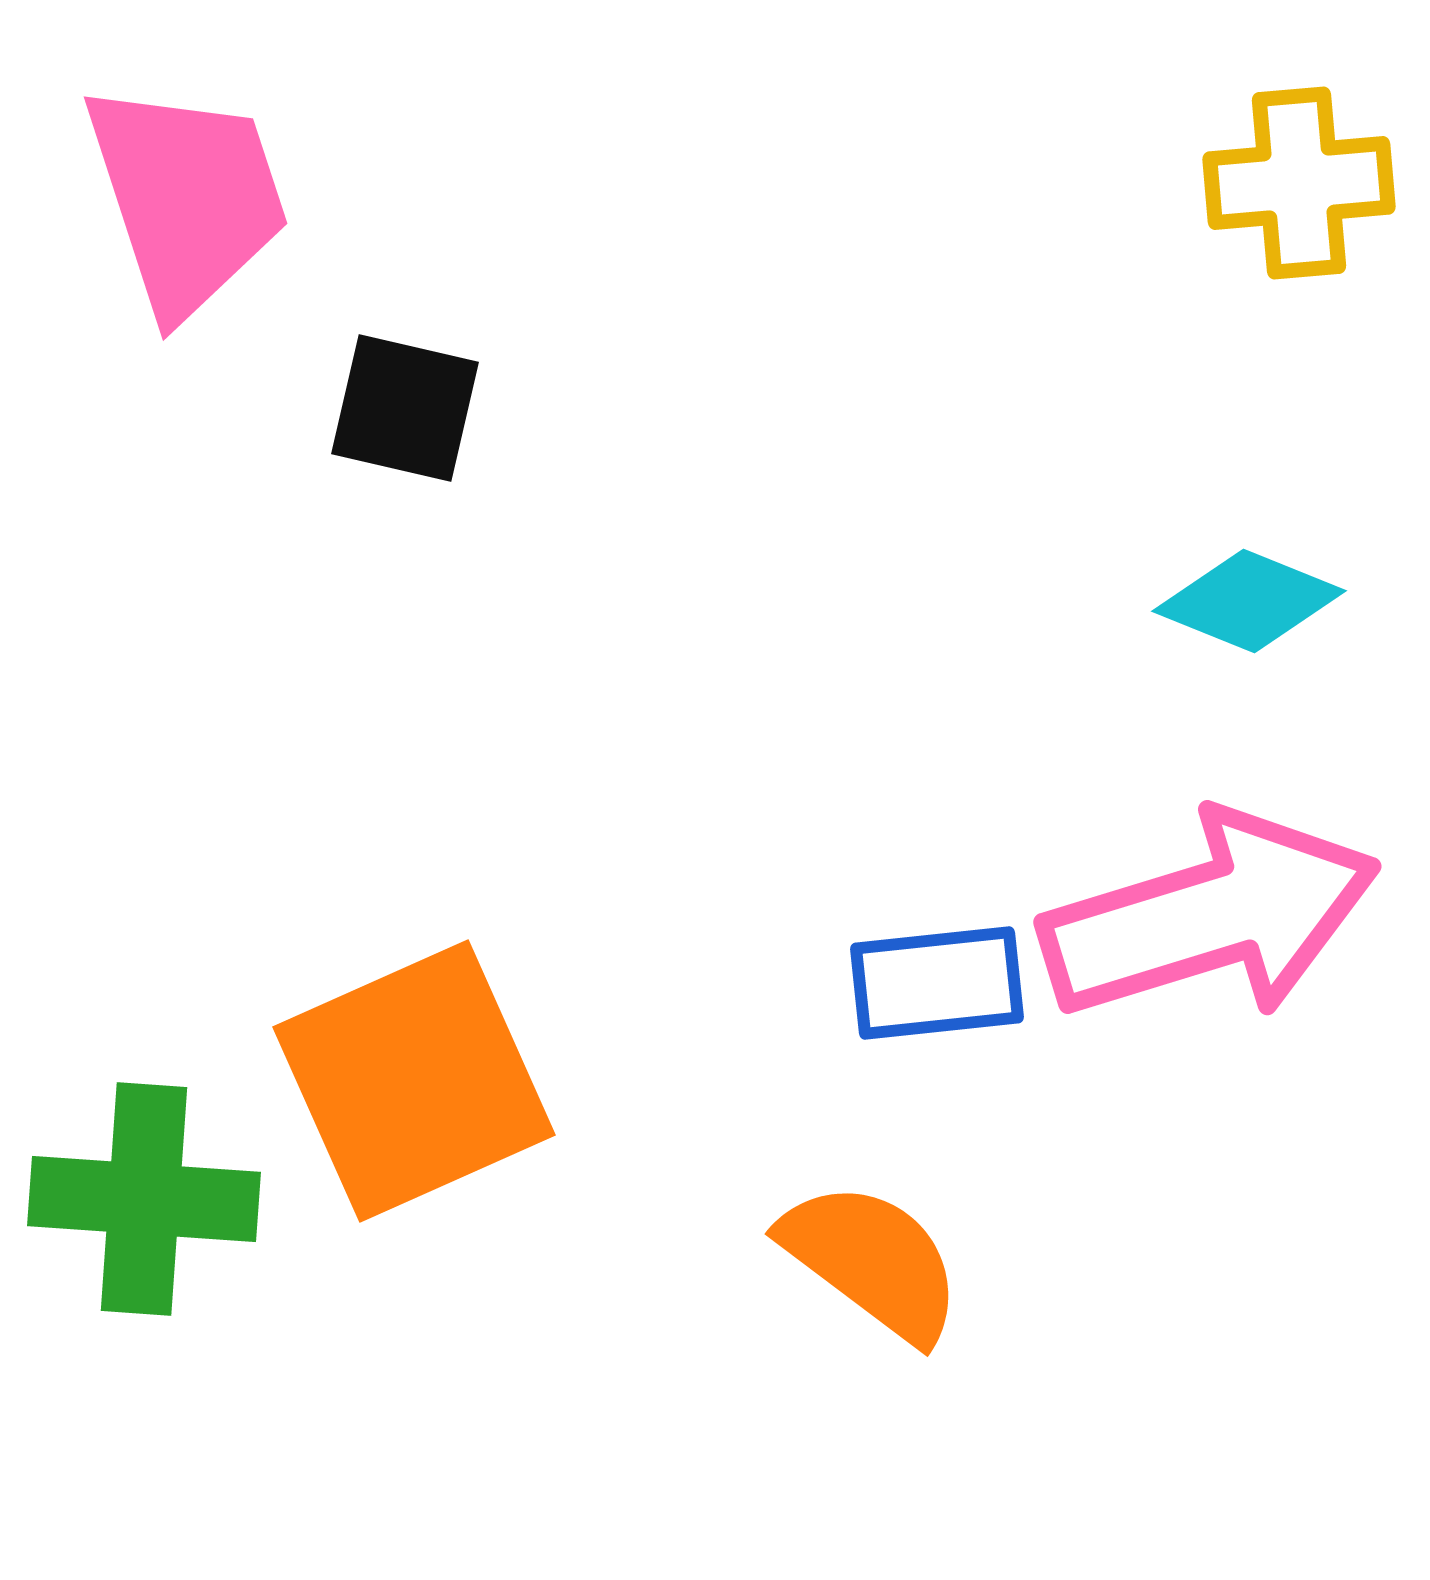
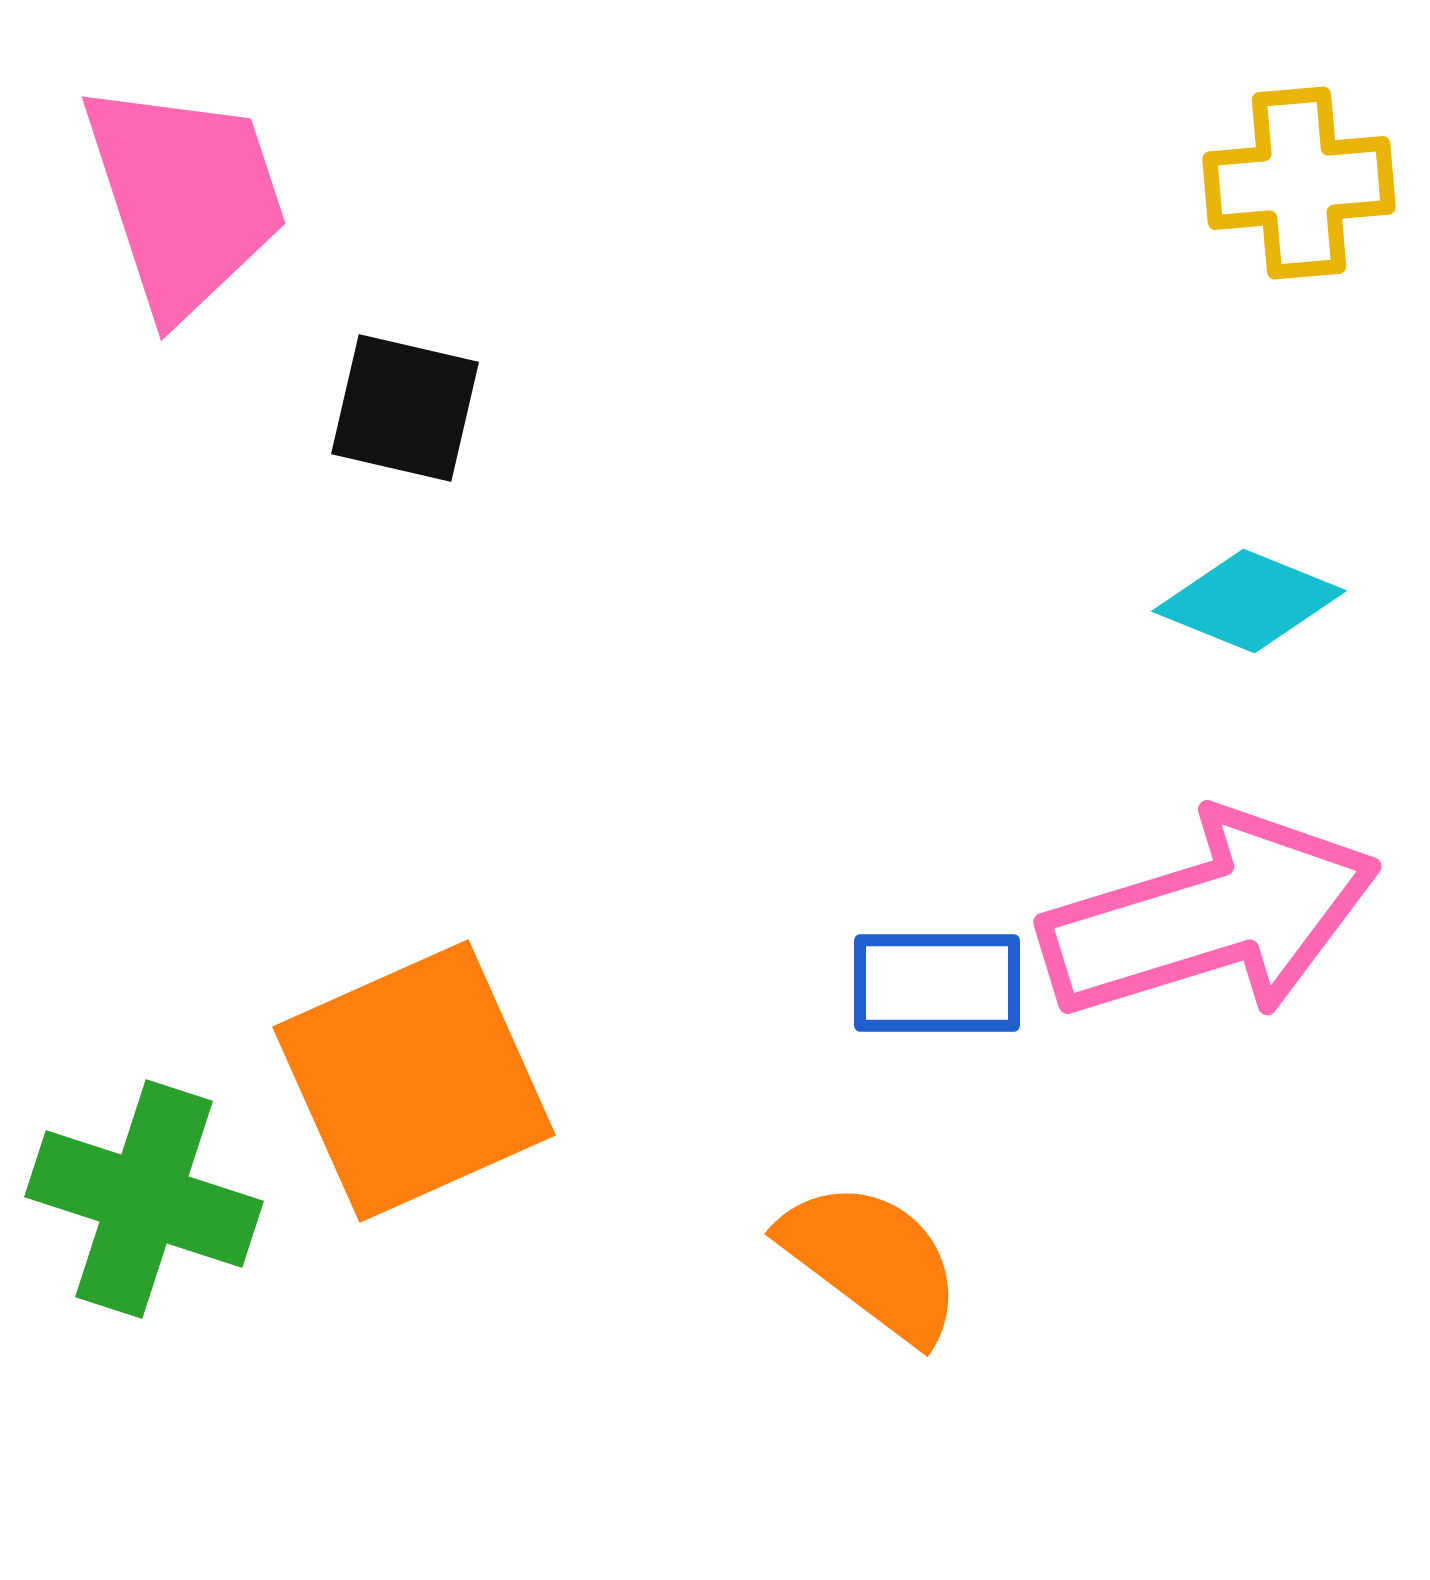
pink trapezoid: moved 2 px left
blue rectangle: rotated 6 degrees clockwise
green cross: rotated 14 degrees clockwise
